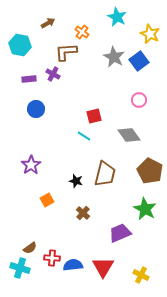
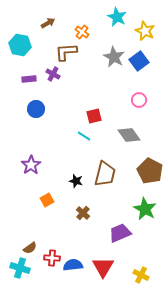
yellow star: moved 5 px left, 3 px up
